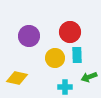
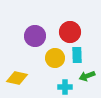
purple circle: moved 6 px right
green arrow: moved 2 px left, 1 px up
